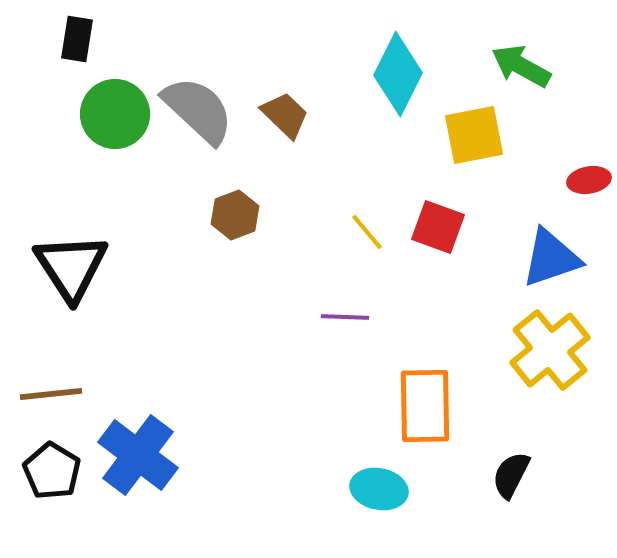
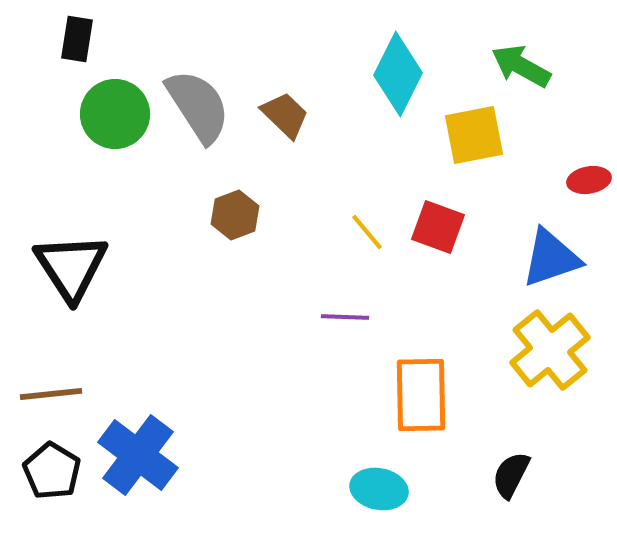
gray semicircle: moved 4 px up; rotated 14 degrees clockwise
orange rectangle: moved 4 px left, 11 px up
